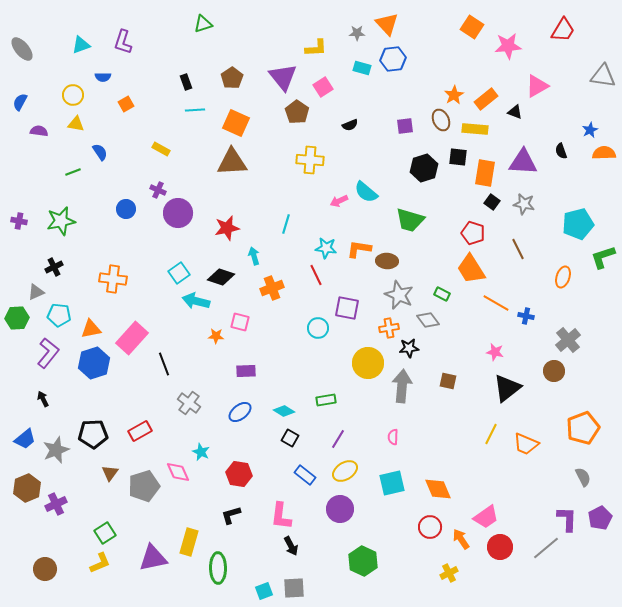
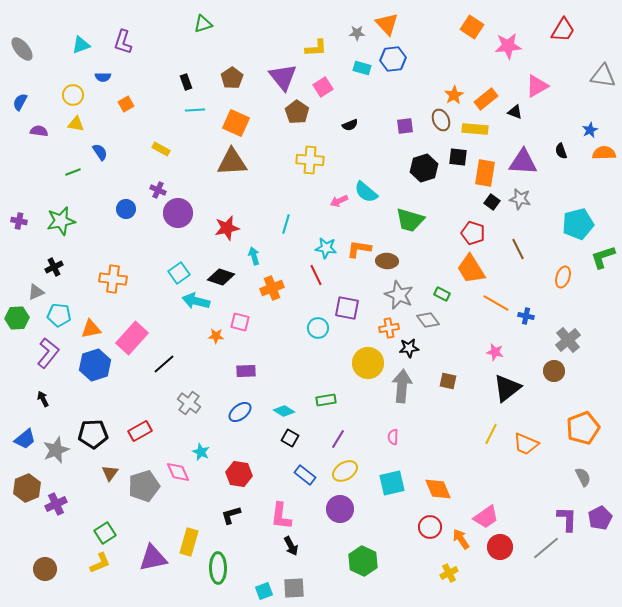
gray star at (524, 204): moved 4 px left, 5 px up
blue hexagon at (94, 363): moved 1 px right, 2 px down
black line at (164, 364): rotated 70 degrees clockwise
